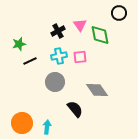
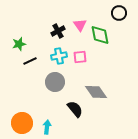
gray diamond: moved 1 px left, 2 px down
